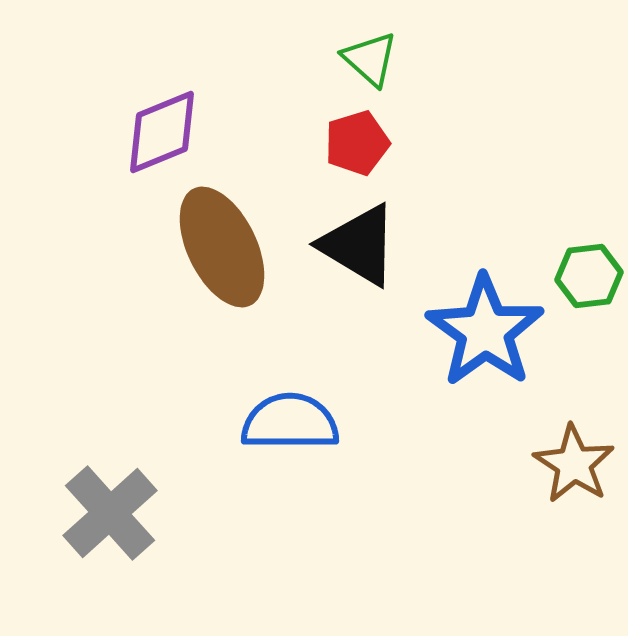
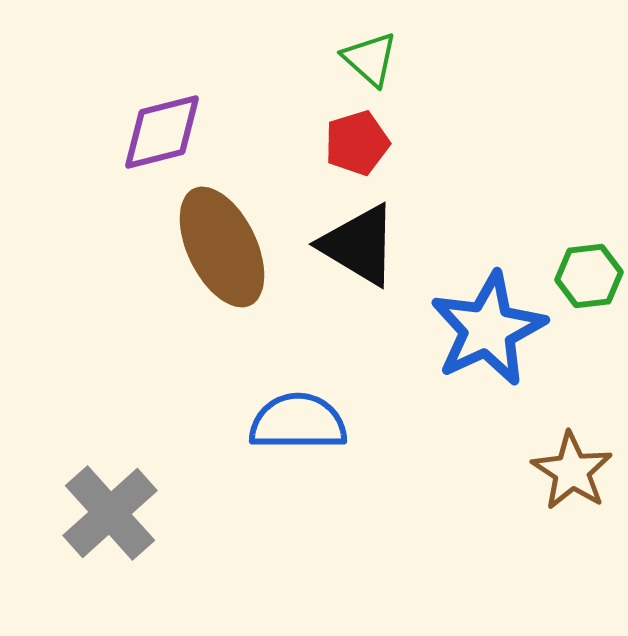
purple diamond: rotated 8 degrees clockwise
blue star: moved 3 px right, 2 px up; rotated 11 degrees clockwise
blue semicircle: moved 8 px right
brown star: moved 2 px left, 7 px down
